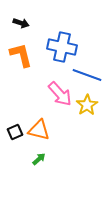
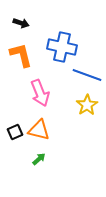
pink arrow: moved 20 px left, 1 px up; rotated 20 degrees clockwise
